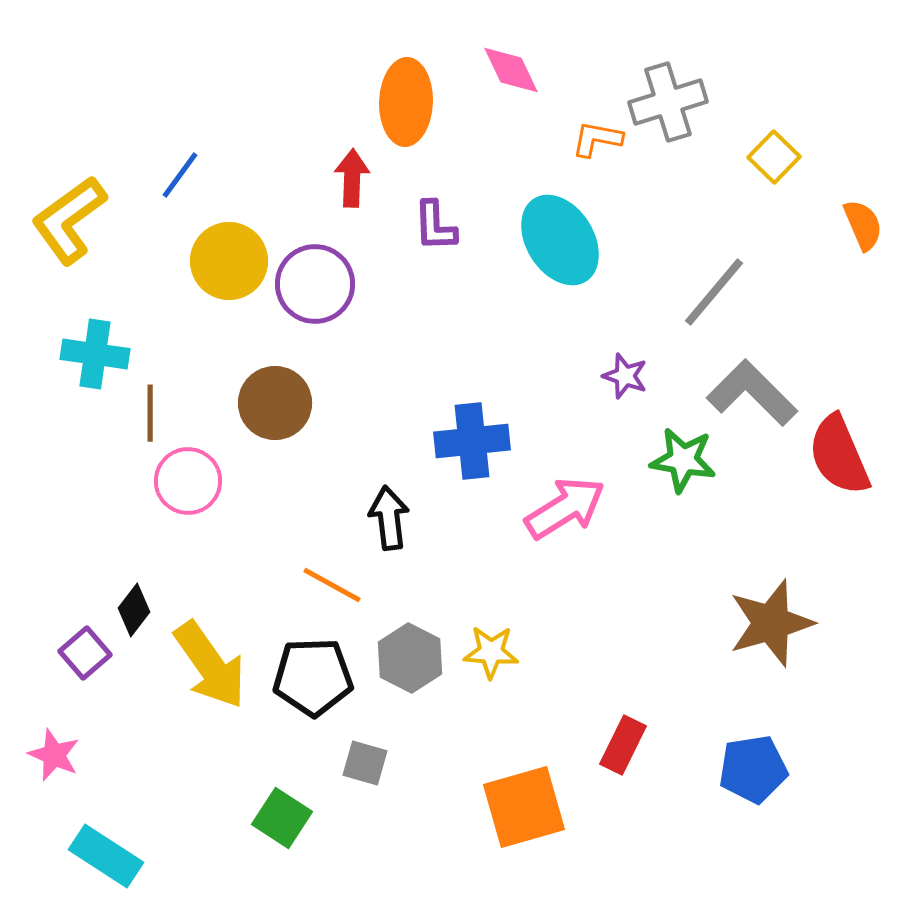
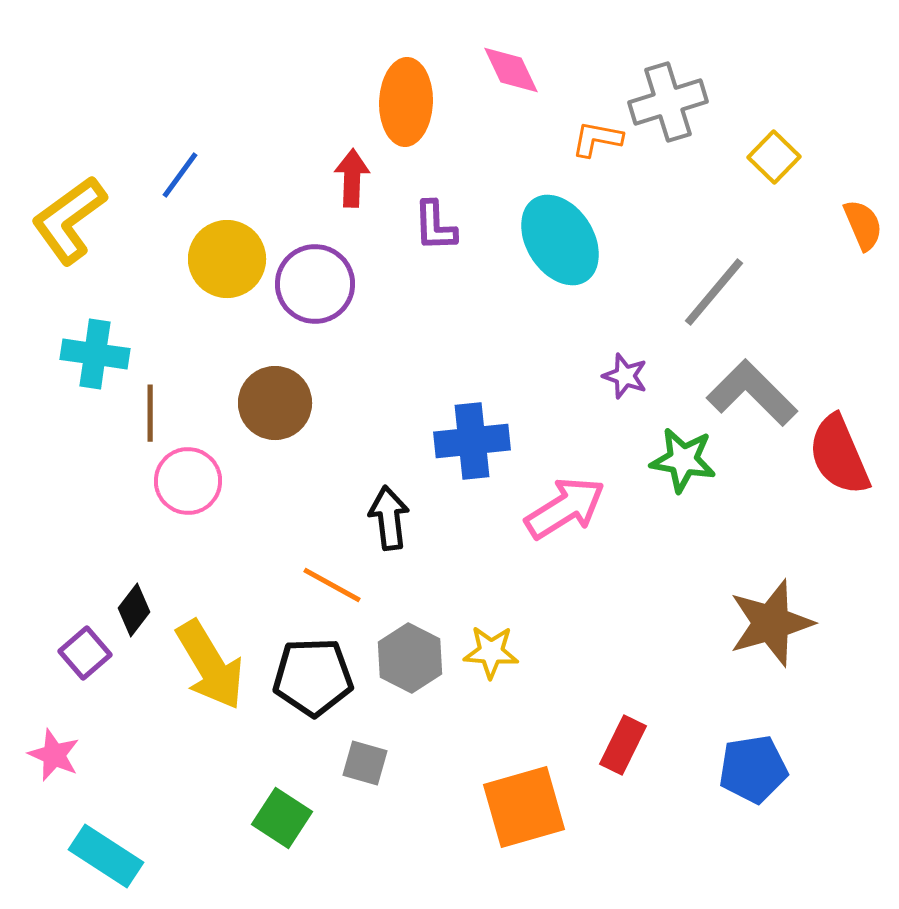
yellow circle: moved 2 px left, 2 px up
yellow arrow: rotated 4 degrees clockwise
